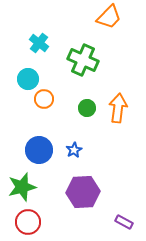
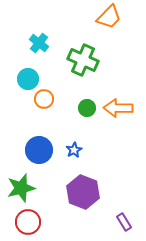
orange arrow: rotated 96 degrees counterclockwise
green star: moved 1 px left, 1 px down
purple hexagon: rotated 24 degrees clockwise
purple rectangle: rotated 30 degrees clockwise
